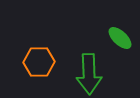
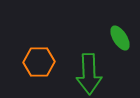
green ellipse: rotated 15 degrees clockwise
